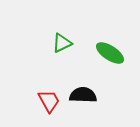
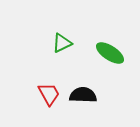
red trapezoid: moved 7 px up
